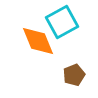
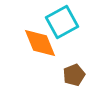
orange diamond: moved 2 px right, 2 px down
